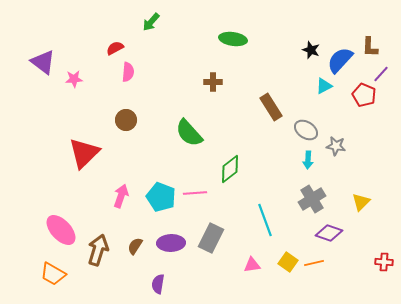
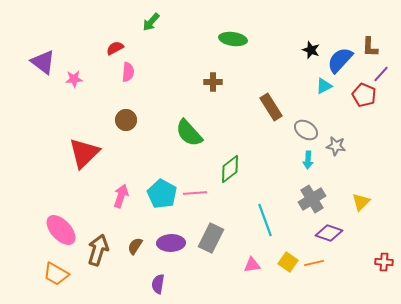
cyan pentagon: moved 1 px right, 3 px up; rotated 8 degrees clockwise
orange trapezoid: moved 3 px right
